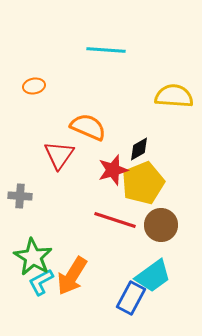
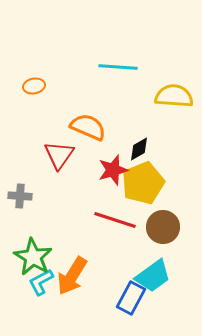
cyan line: moved 12 px right, 17 px down
brown circle: moved 2 px right, 2 px down
